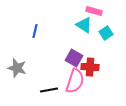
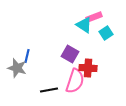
pink rectangle: moved 6 px down; rotated 35 degrees counterclockwise
blue line: moved 8 px left, 25 px down
purple square: moved 4 px left, 4 px up
red cross: moved 2 px left, 1 px down
